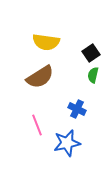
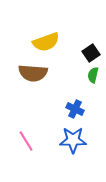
yellow semicircle: rotated 28 degrees counterclockwise
brown semicircle: moved 7 px left, 4 px up; rotated 36 degrees clockwise
blue cross: moved 2 px left
pink line: moved 11 px left, 16 px down; rotated 10 degrees counterclockwise
blue star: moved 6 px right, 3 px up; rotated 12 degrees clockwise
